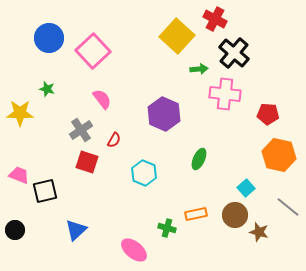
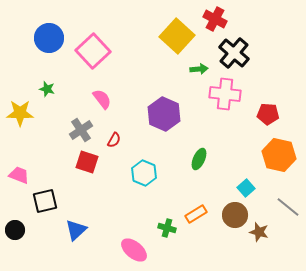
black square: moved 10 px down
orange rectangle: rotated 20 degrees counterclockwise
